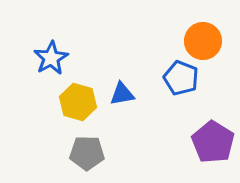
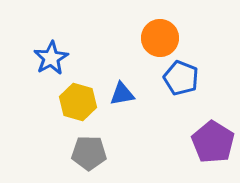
orange circle: moved 43 px left, 3 px up
gray pentagon: moved 2 px right
